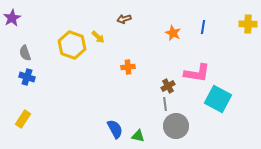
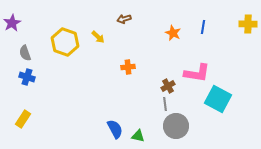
purple star: moved 5 px down
yellow hexagon: moved 7 px left, 3 px up
